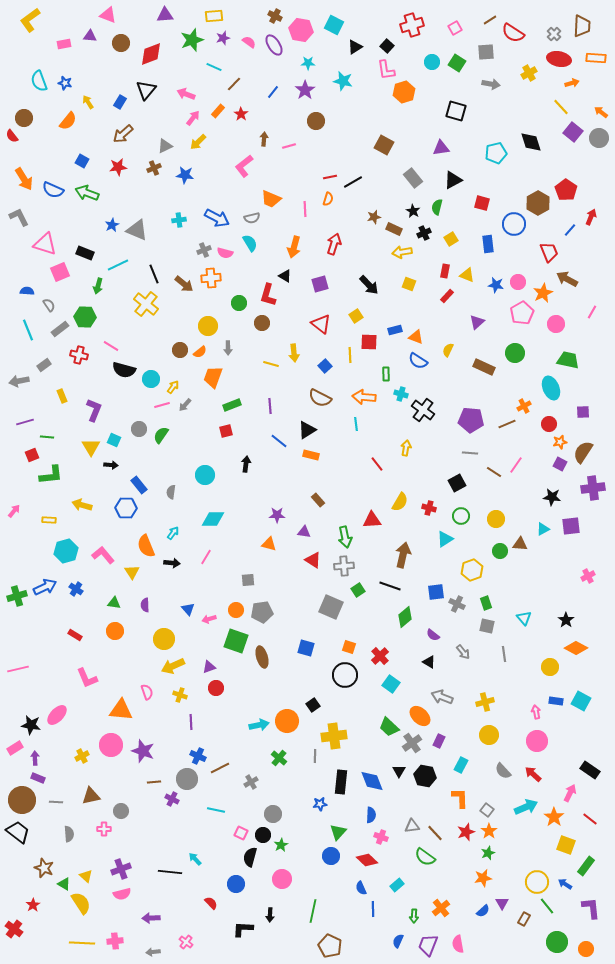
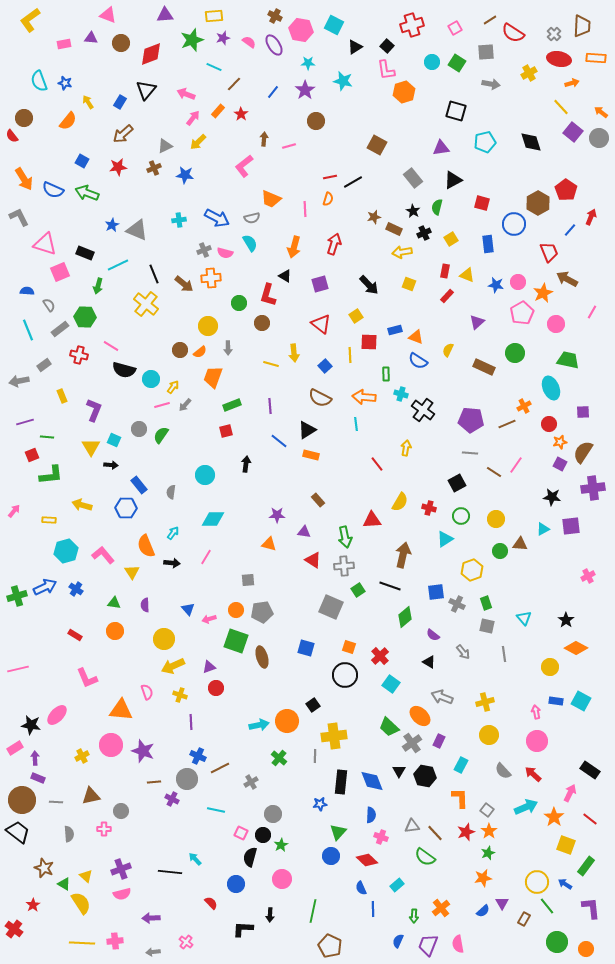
purple triangle at (90, 36): moved 1 px right, 2 px down
brown square at (384, 145): moved 7 px left
cyan pentagon at (496, 153): moved 11 px left, 11 px up
